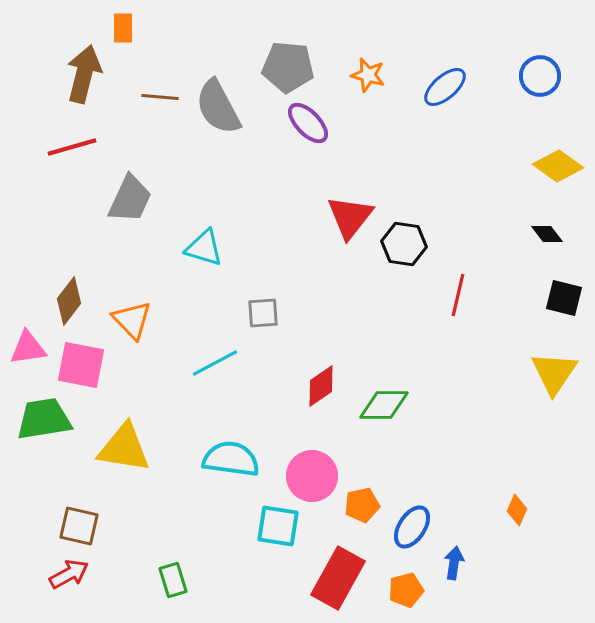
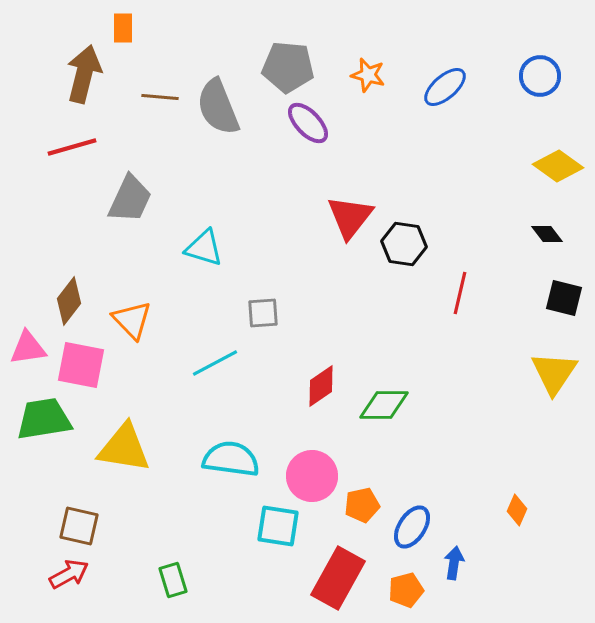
gray semicircle at (218, 107): rotated 6 degrees clockwise
red line at (458, 295): moved 2 px right, 2 px up
